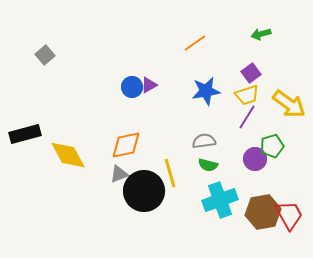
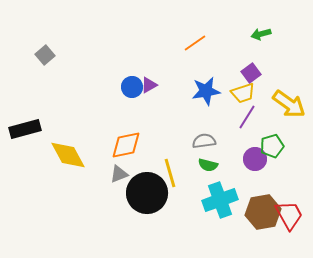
yellow trapezoid: moved 4 px left, 2 px up
black rectangle: moved 5 px up
black circle: moved 3 px right, 2 px down
